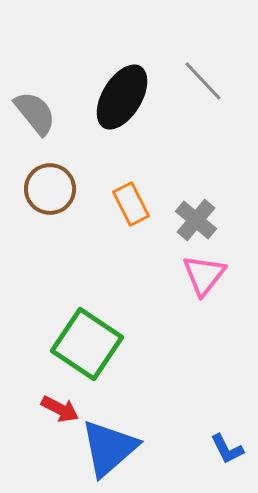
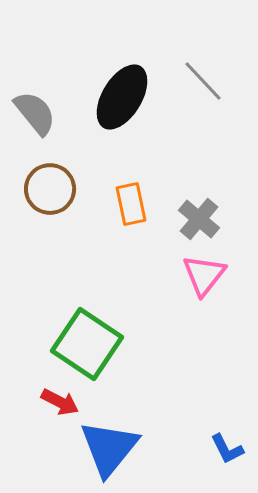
orange rectangle: rotated 15 degrees clockwise
gray cross: moved 3 px right, 1 px up
red arrow: moved 7 px up
blue triangle: rotated 10 degrees counterclockwise
